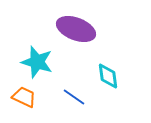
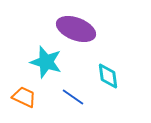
cyan star: moved 9 px right
blue line: moved 1 px left
